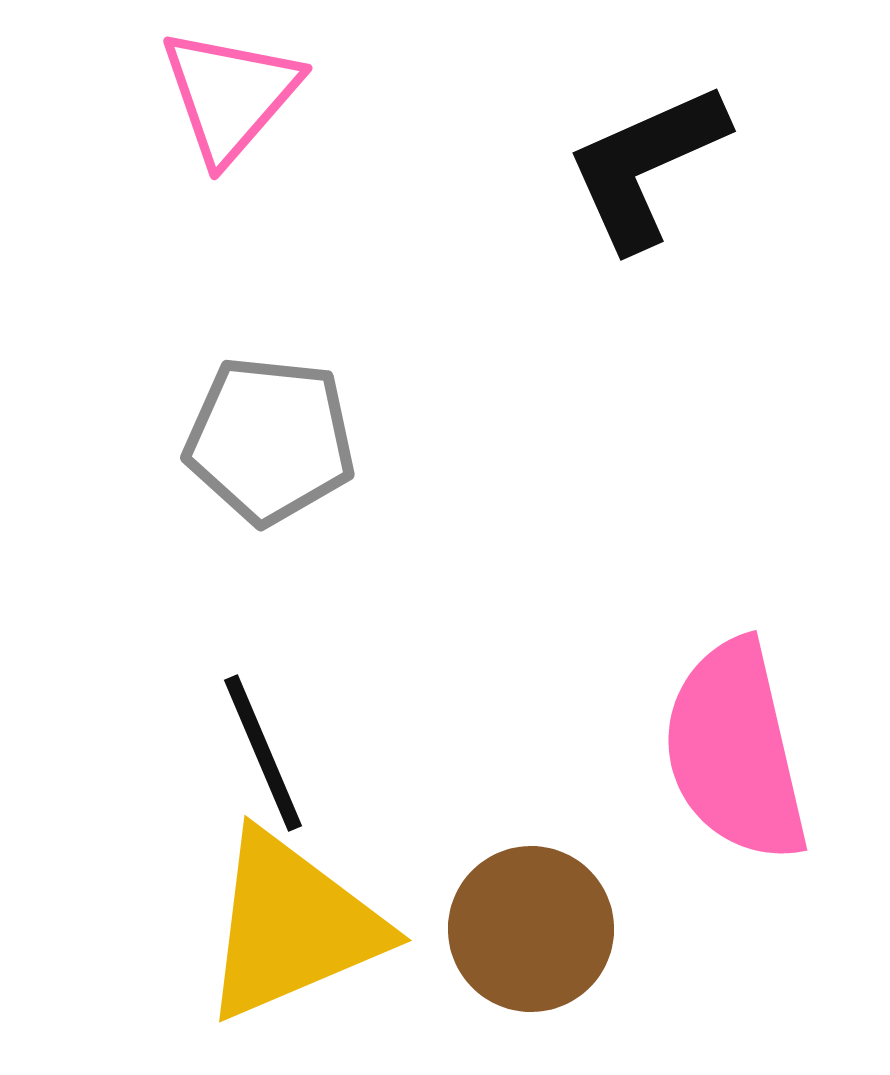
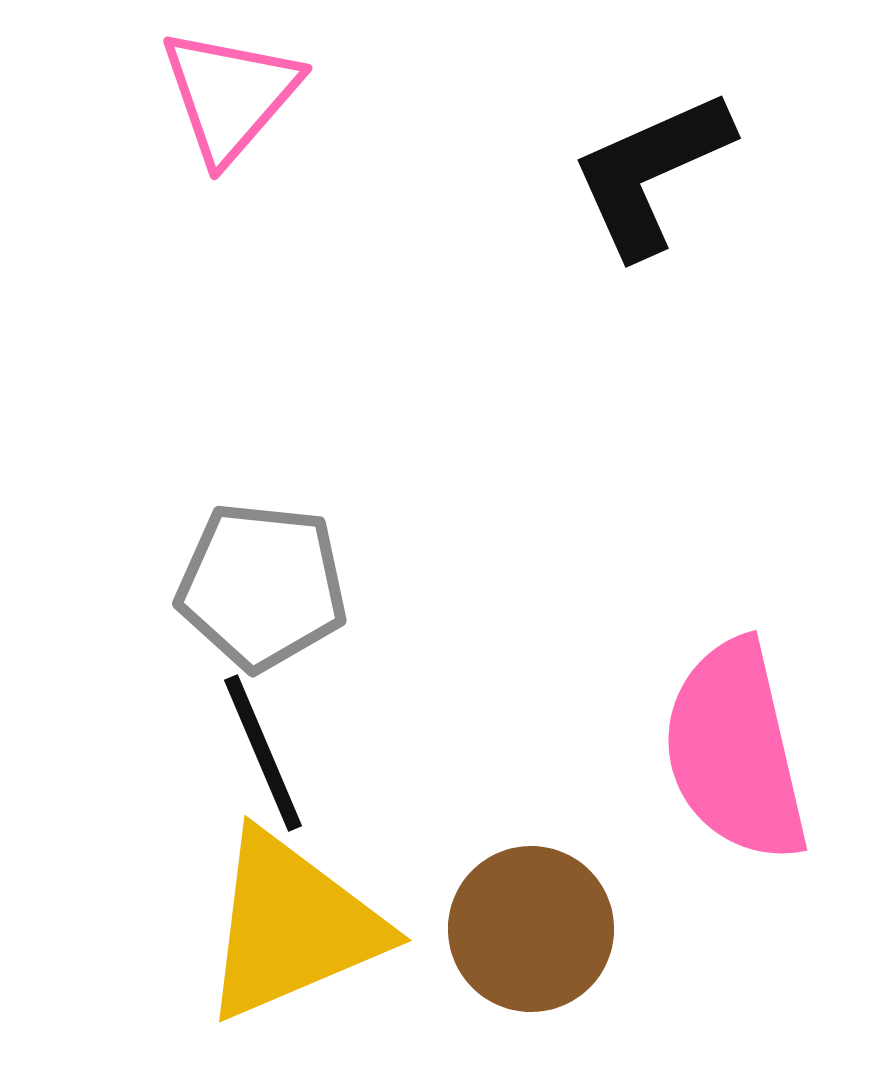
black L-shape: moved 5 px right, 7 px down
gray pentagon: moved 8 px left, 146 px down
